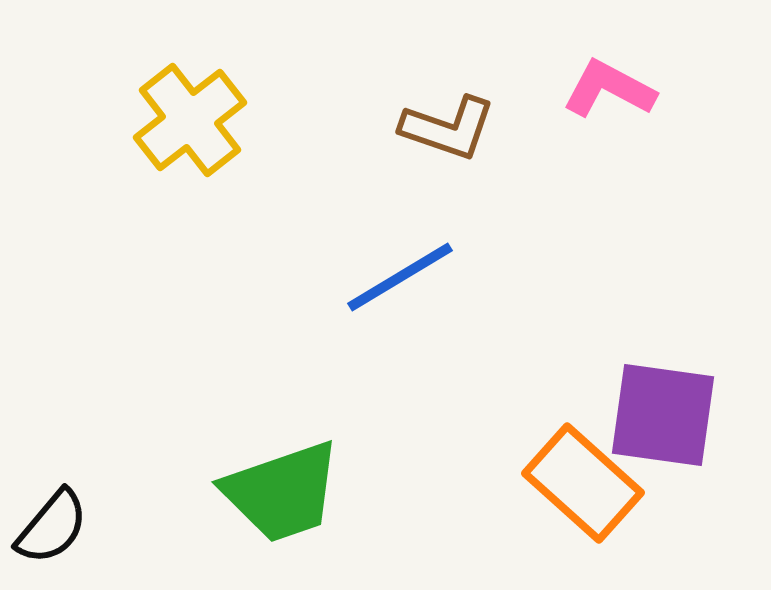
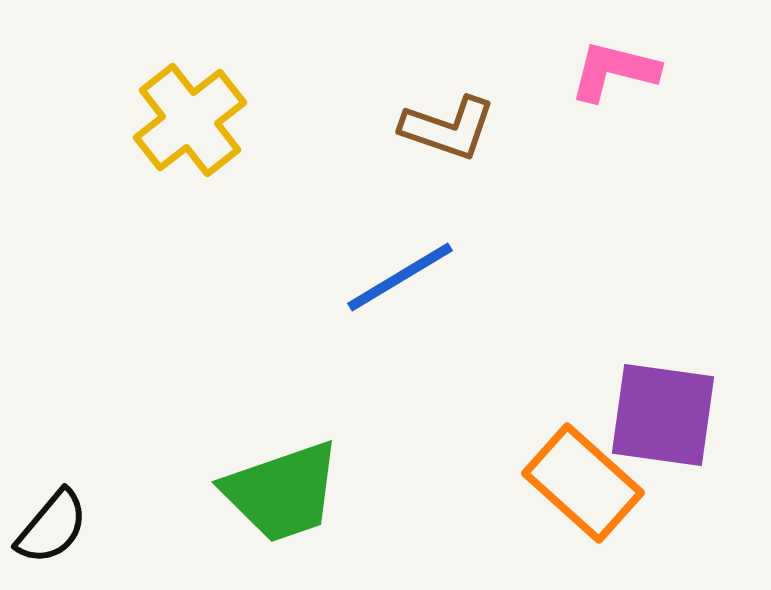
pink L-shape: moved 5 px right, 18 px up; rotated 14 degrees counterclockwise
